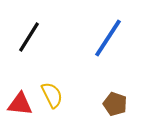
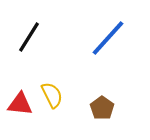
blue line: rotated 9 degrees clockwise
brown pentagon: moved 13 px left, 4 px down; rotated 15 degrees clockwise
